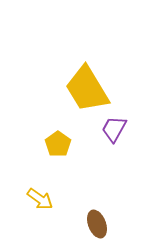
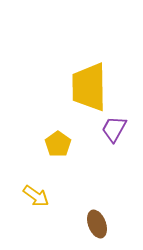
yellow trapezoid: moved 2 px right, 2 px up; rotated 30 degrees clockwise
yellow arrow: moved 4 px left, 3 px up
